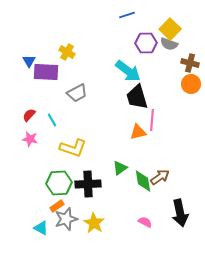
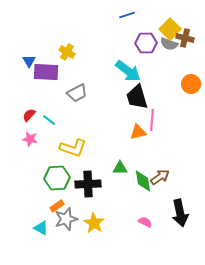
brown cross: moved 5 px left, 25 px up
cyan line: moved 3 px left; rotated 24 degrees counterclockwise
green triangle: rotated 35 degrees clockwise
green hexagon: moved 2 px left, 5 px up
